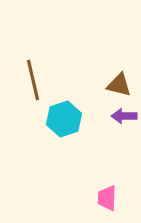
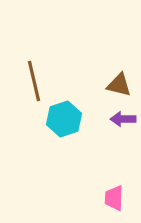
brown line: moved 1 px right, 1 px down
purple arrow: moved 1 px left, 3 px down
pink trapezoid: moved 7 px right
